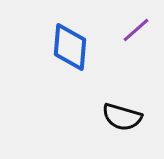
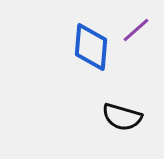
blue diamond: moved 21 px right
